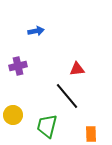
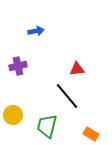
orange rectangle: rotated 56 degrees counterclockwise
